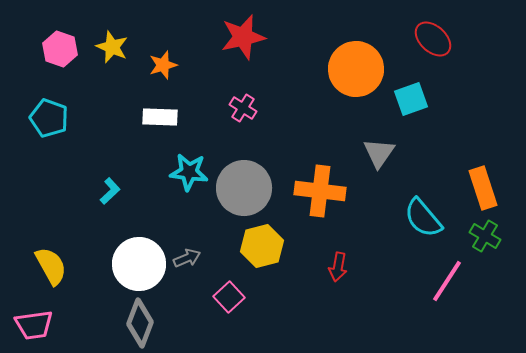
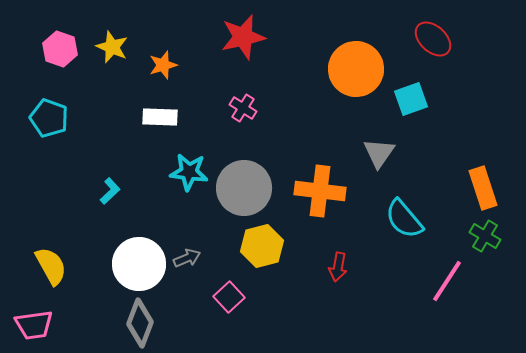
cyan semicircle: moved 19 px left, 1 px down
